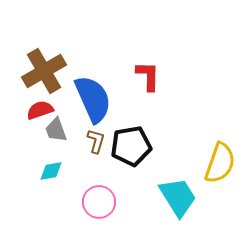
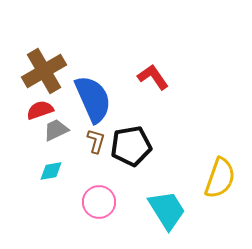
red L-shape: moved 5 px right, 1 px down; rotated 36 degrees counterclockwise
gray trapezoid: rotated 84 degrees clockwise
yellow semicircle: moved 15 px down
cyan trapezoid: moved 11 px left, 13 px down
